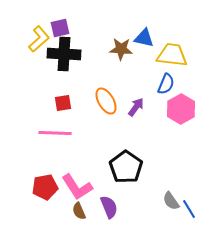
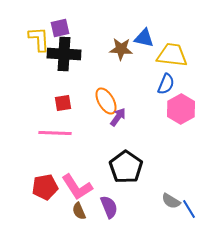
yellow L-shape: rotated 52 degrees counterclockwise
purple arrow: moved 18 px left, 10 px down
gray semicircle: rotated 24 degrees counterclockwise
